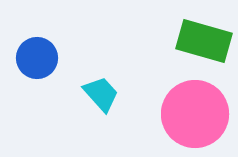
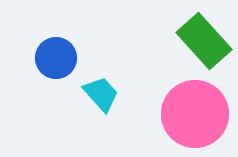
green rectangle: rotated 32 degrees clockwise
blue circle: moved 19 px right
